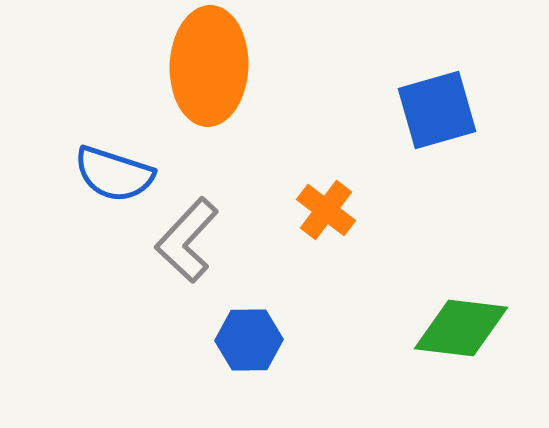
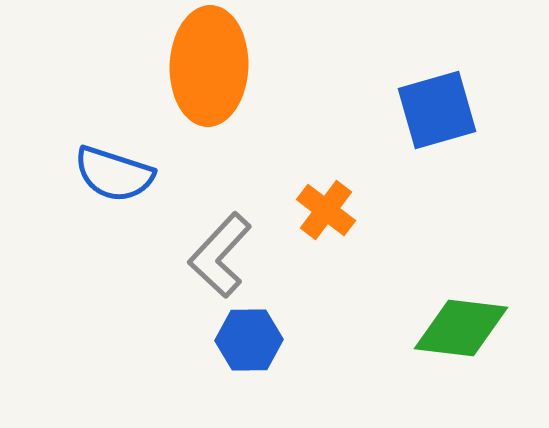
gray L-shape: moved 33 px right, 15 px down
